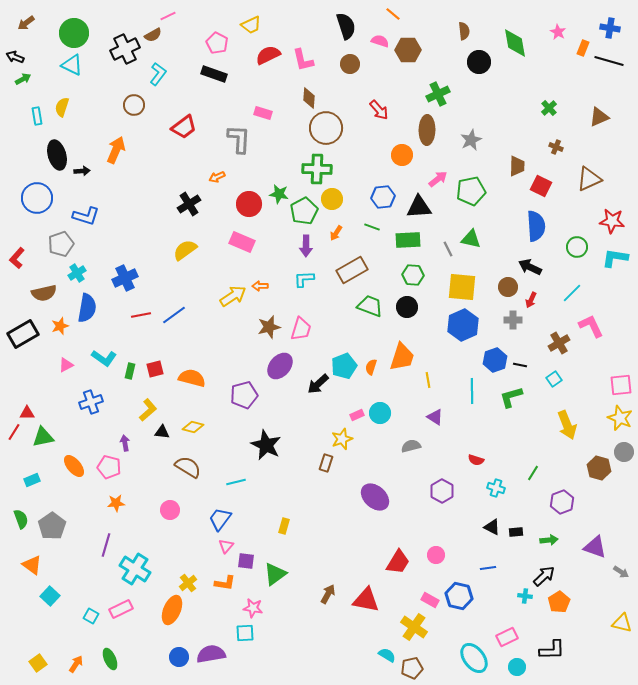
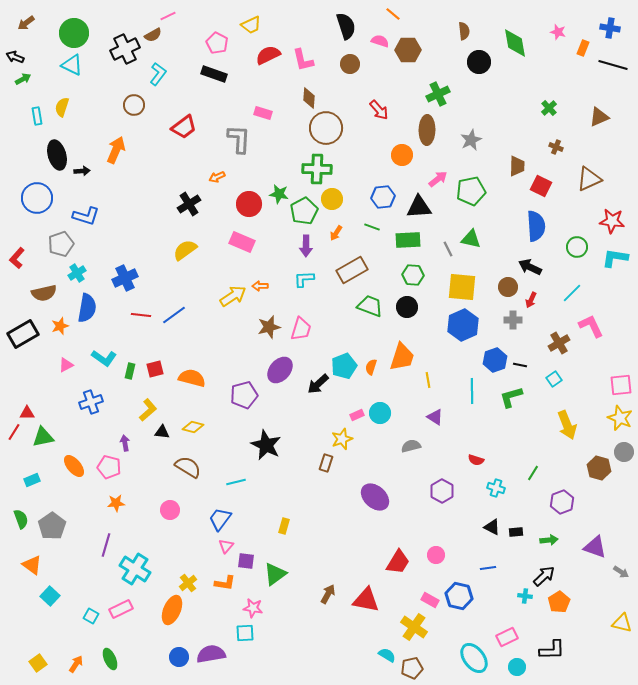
pink star at (558, 32): rotated 14 degrees counterclockwise
black line at (609, 61): moved 4 px right, 4 px down
red line at (141, 315): rotated 18 degrees clockwise
purple ellipse at (280, 366): moved 4 px down
